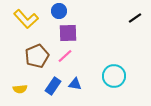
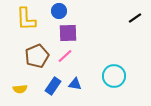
yellow L-shape: rotated 40 degrees clockwise
